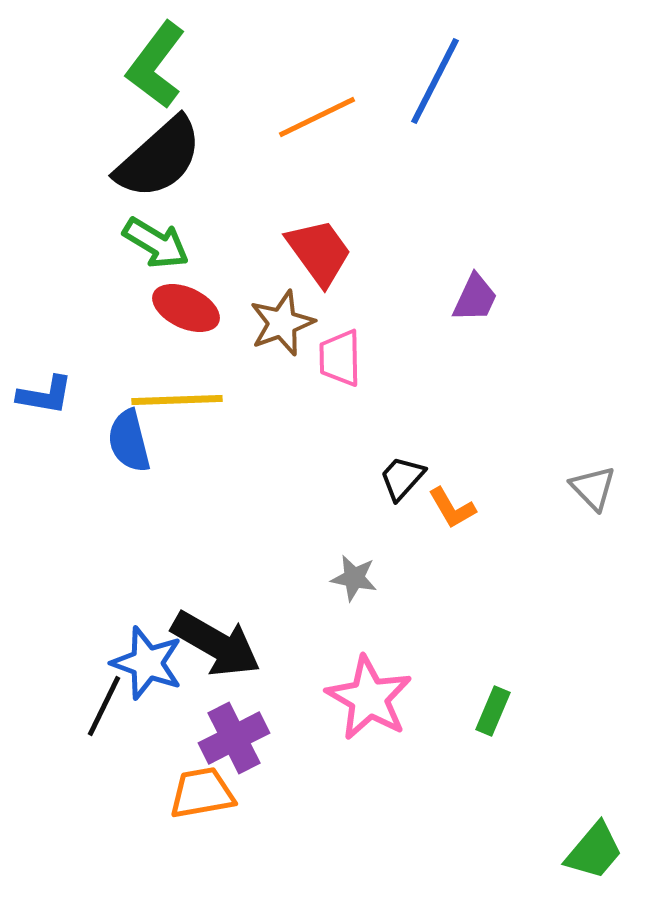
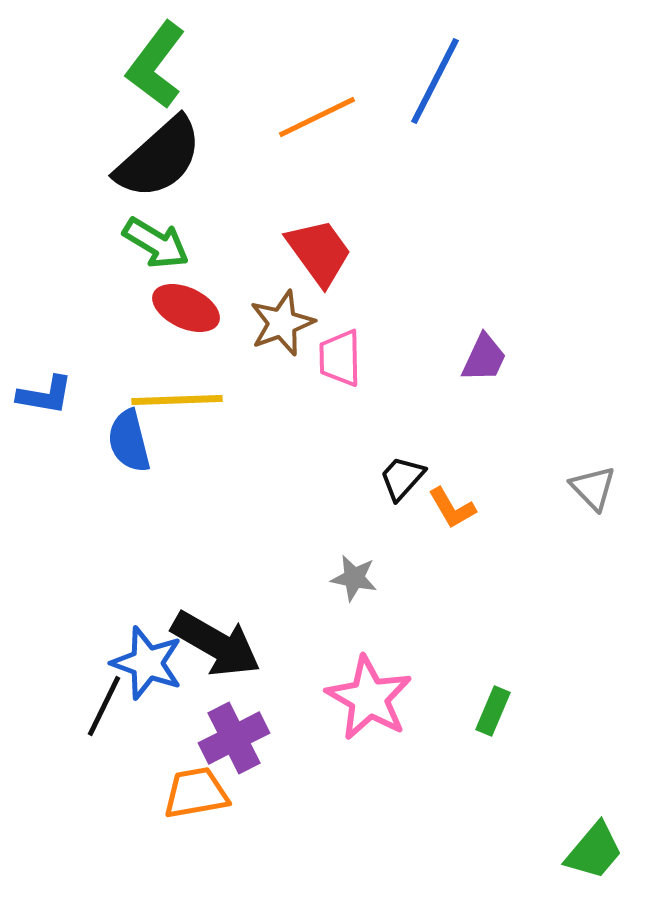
purple trapezoid: moved 9 px right, 60 px down
orange trapezoid: moved 6 px left
